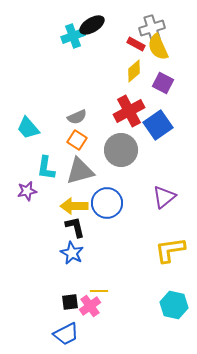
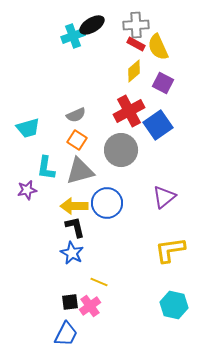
gray cross: moved 16 px left, 3 px up; rotated 15 degrees clockwise
gray semicircle: moved 1 px left, 2 px up
cyan trapezoid: rotated 65 degrees counterclockwise
purple star: moved 1 px up
yellow line: moved 9 px up; rotated 24 degrees clockwise
blue trapezoid: rotated 36 degrees counterclockwise
